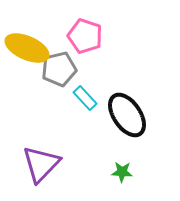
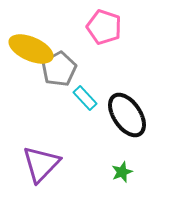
pink pentagon: moved 19 px right, 9 px up
yellow ellipse: moved 4 px right, 1 px down
gray pentagon: rotated 16 degrees counterclockwise
green star: rotated 25 degrees counterclockwise
